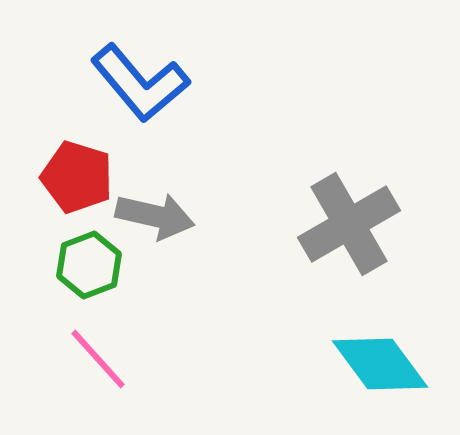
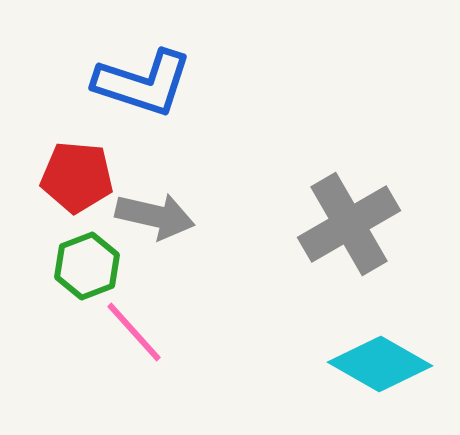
blue L-shape: moved 3 px right; rotated 32 degrees counterclockwise
red pentagon: rotated 12 degrees counterclockwise
green hexagon: moved 2 px left, 1 px down
pink line: moved 36 px right, 27 px up
cyan diamond: rotated 24 degrees counterclockwise
